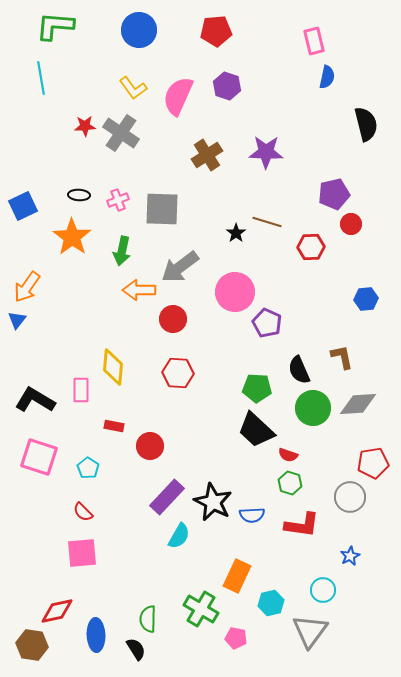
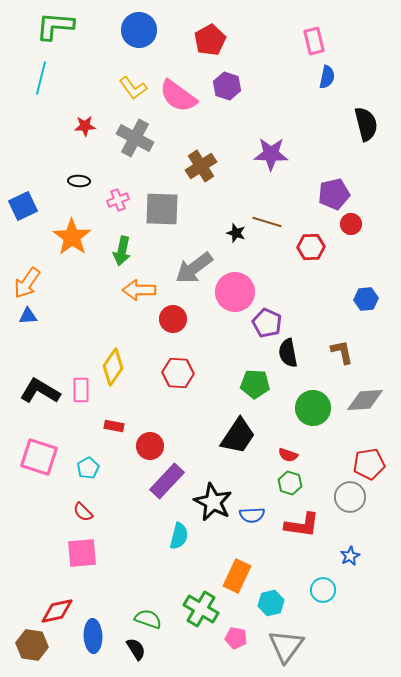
red pentagon at (216, 31): moved 6 px left, 9 px down; rotated 24 degrees counterclockwise
cyan line at (41, 78): rotated 24 degrees clockwise
pink semicircle at (178, 96): rotated 78 degrees counterclockwise
gray cross at (121, 133): moved 14 px right, 5 px down; rotated 6 degrees counterclockwise
purple star at (266, 152): moved 5 px right, 2 px down
brown cross at (207, 155): moved 6 px left, 11 px down
black ellipse at (79, 195): moved 14 px up
black star at (236, 233): rotated 18 degrees counterclockwise
gray arrow at (180, 267): moved 14 px right, 1 px down
orange arrow at (27, 287): moved 4 px up
blue triangle at (17, 320): moved 11 px right, 4 px up; rotated 48 degrees clockwise
brown L-shape at (342, 357): moved 5 px up
yellow diamond at (113, 367): rotated 30 degrees clockwise
black semicircle at (299, 370): moved 11 px left, 17 px up; rotated 12 degrees clockwise
green pentagon at (257, 388): moved 2 px left, 4 px up
black L-shape at (35, 400): moved 5 px right, 9 px up
gray diamond at (358, 404): moved 7 px right, 4 px up
black trapezoid at (256, 430): moved 18 px left, 6 px down; rotated 99 degrees counterclockwise
red pentagon at (373, 463): moved 4 px left, 1 px down
cyan pentagon at (88, 468): rotated 10 degrees clockwise
purple rectangle at (167, 497): moved 16 px up
cyan semicircle at (179, 536): rotated 16 degrees counterclockwise
green semicircle at (148, 619): rotated 108 degrees clockwise
gray triangle at (310, 631): moved 24 px left, 15 px down
blue ellipse at (96, 635): moved 3 px left, 1 px down
